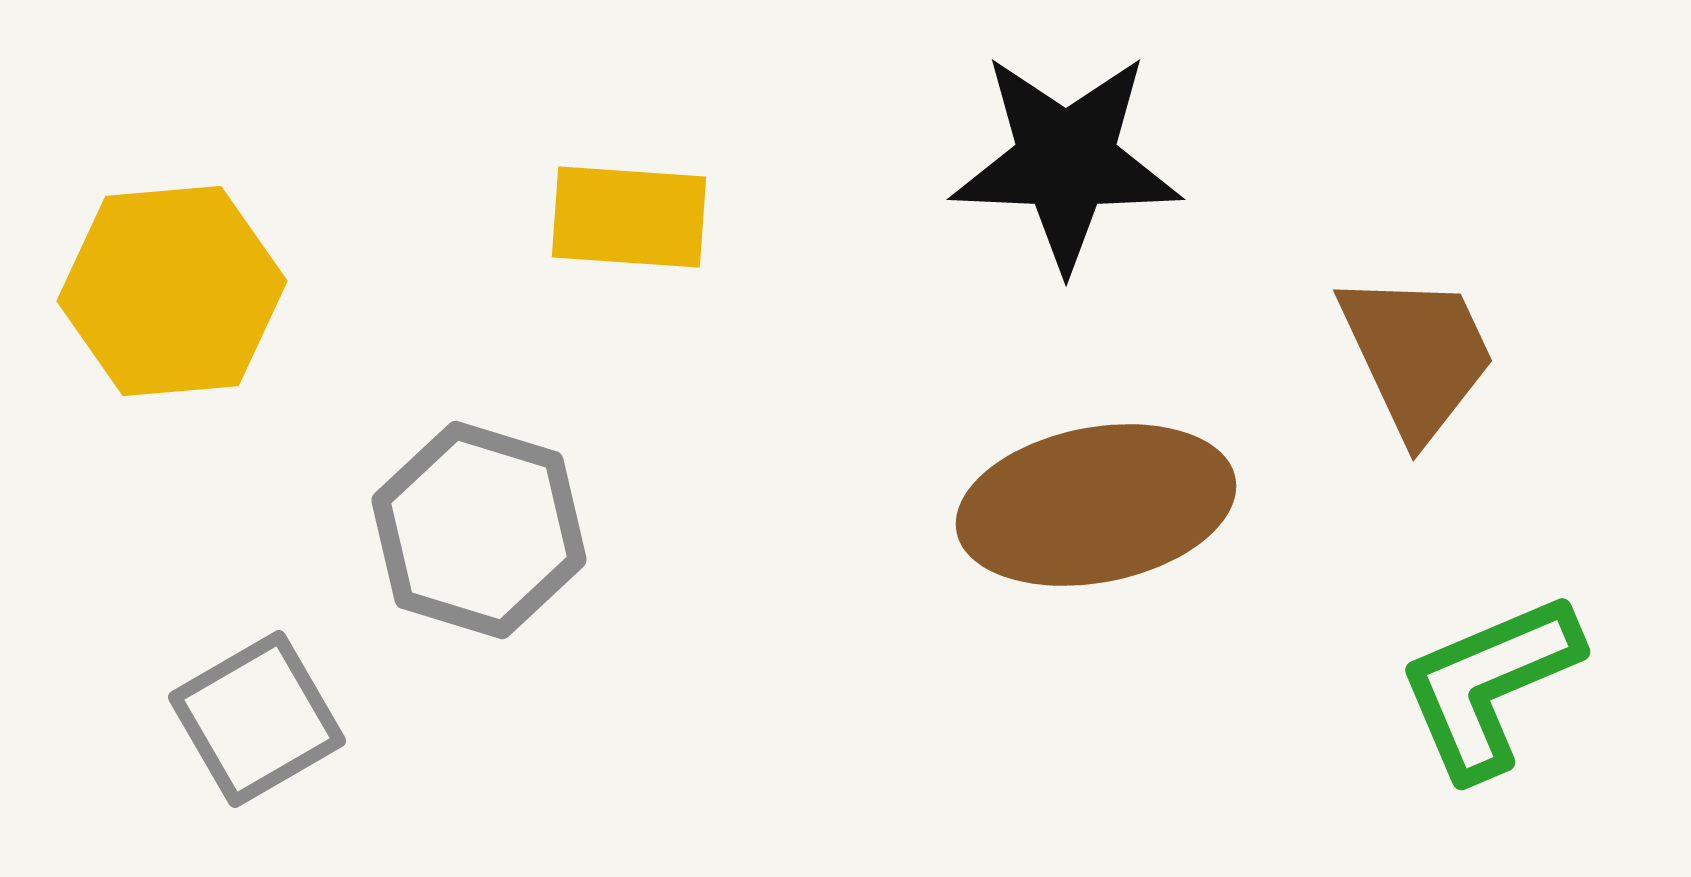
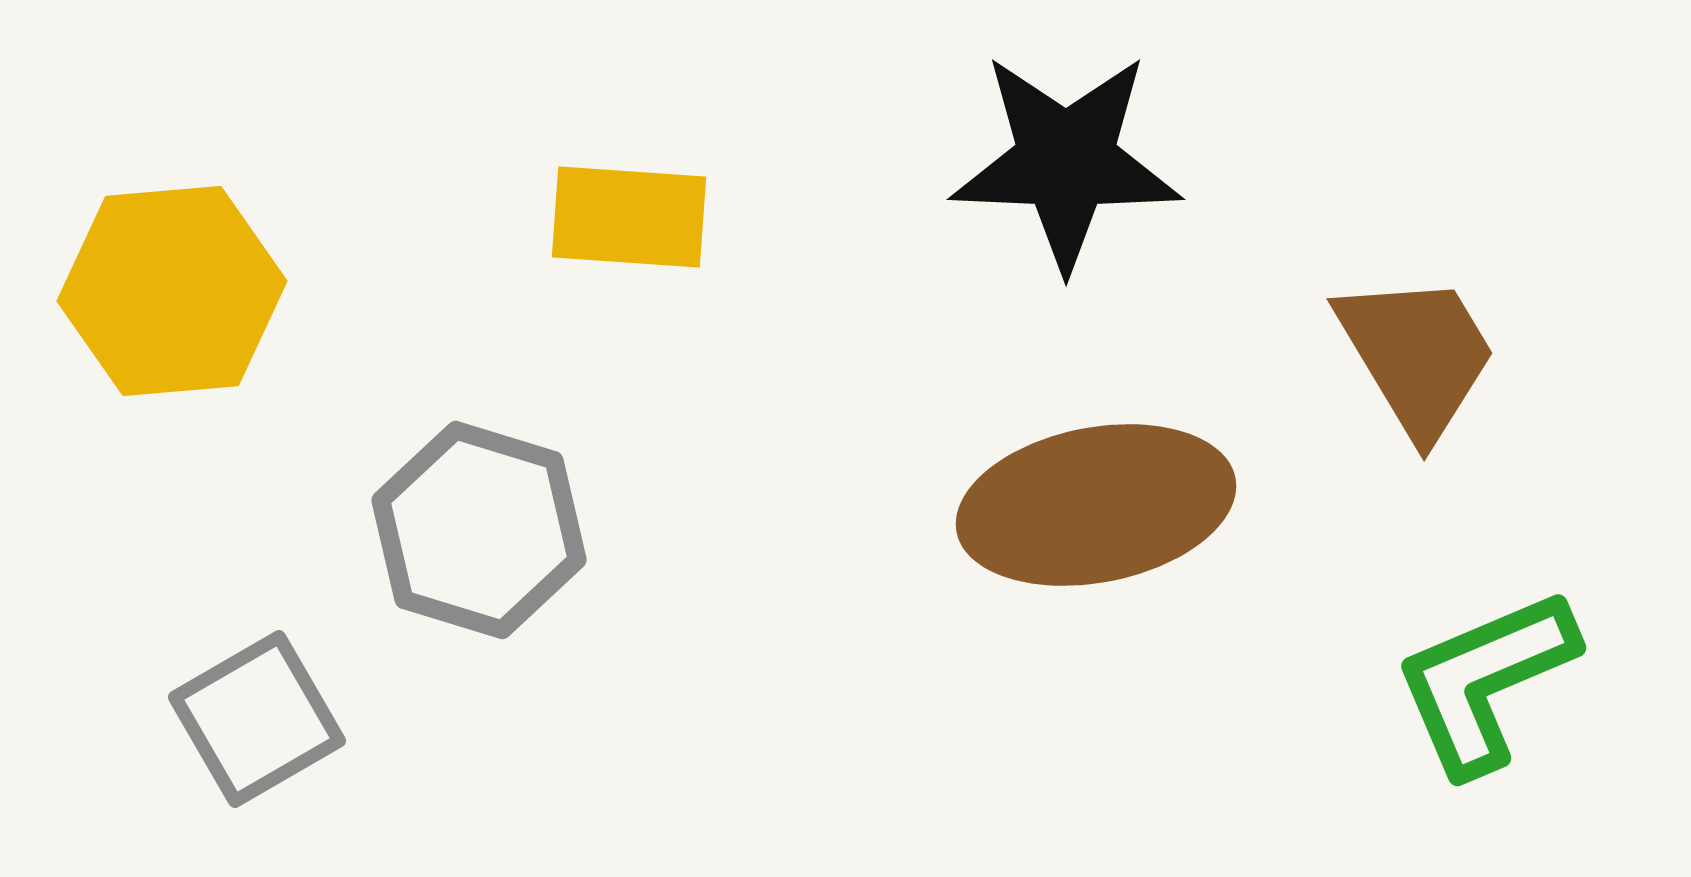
brown trapezoid: rotated 6 degrees counterclockwise
green L-shape: moved 4 px left, 4 px up
